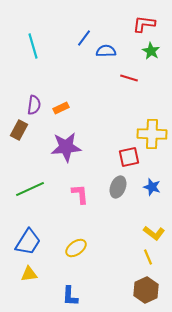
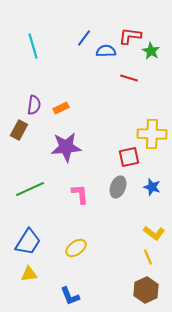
red L-shape: moved 14 px left, 12 px down
blue L-shape: rotated 25 degrees counterclockwise
